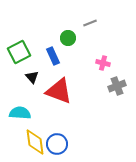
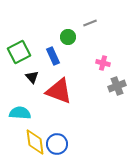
green circle: moved 1 px up
